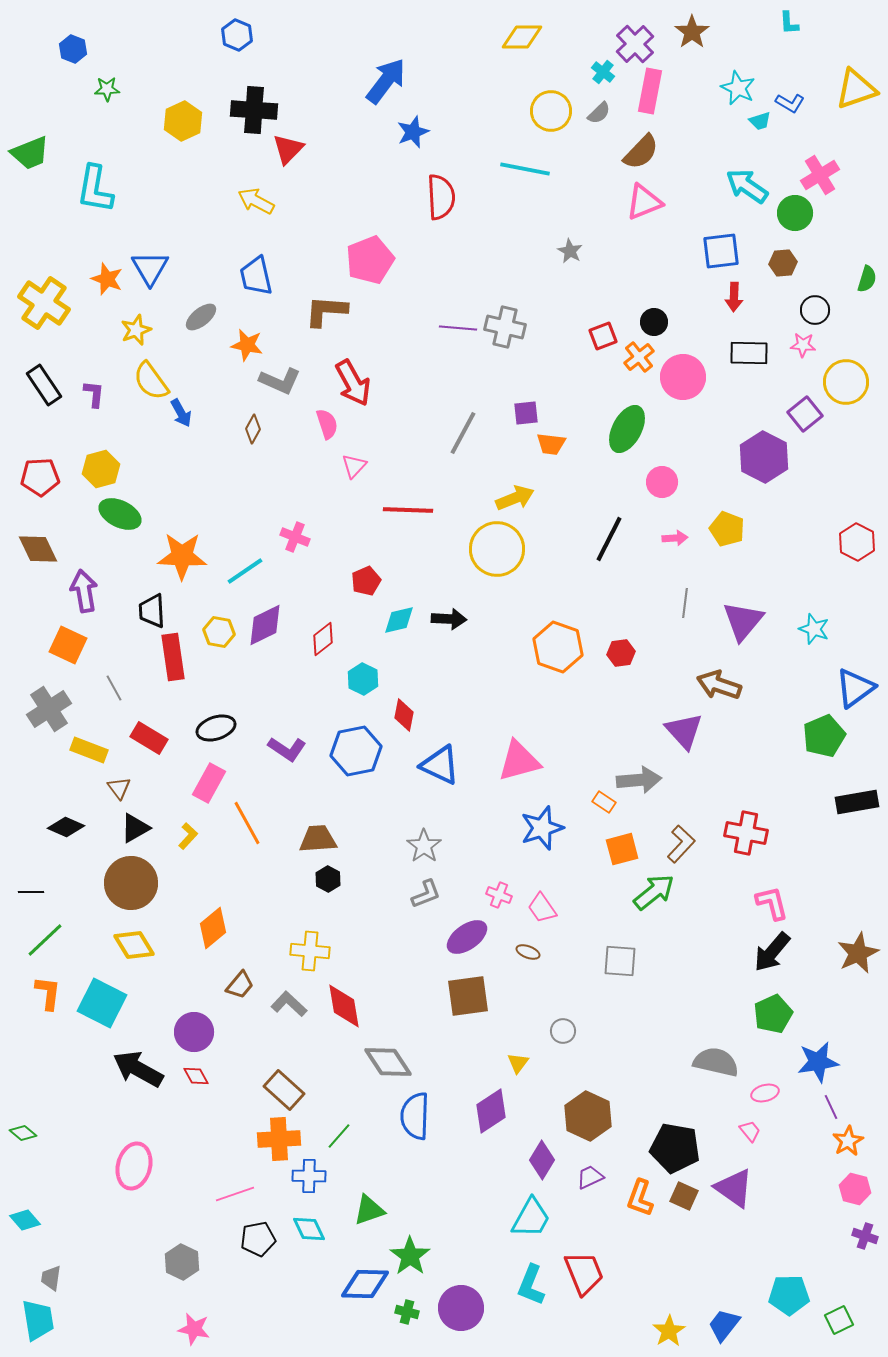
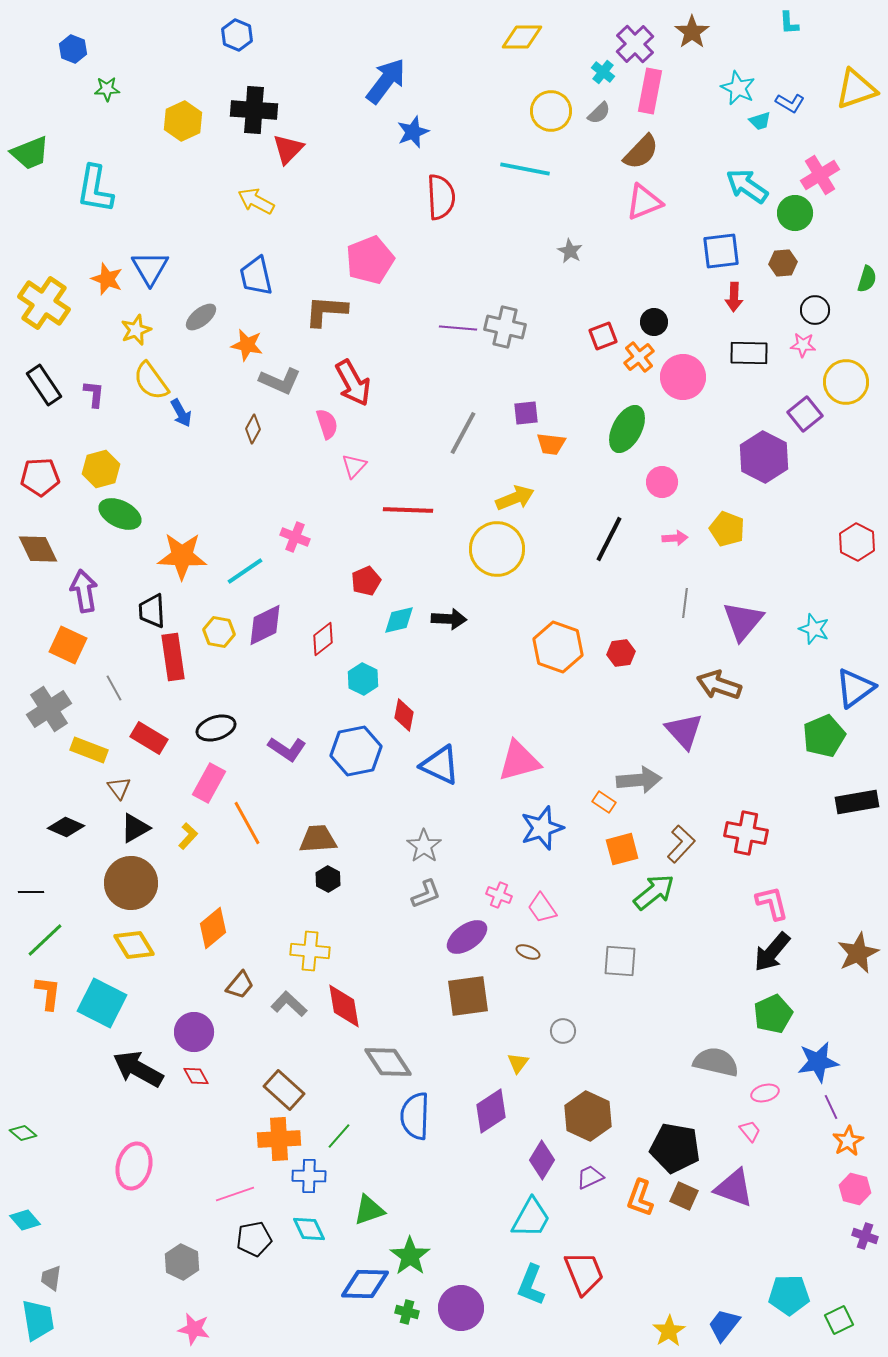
purple triangle at (734, 1188): rotated 15 degrees counterclockwise
black pentagon at (258, 1239): moved 4 px left
